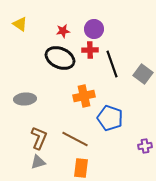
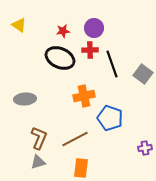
yellow triangle: moved 1 px left, 1 px down
purple circle: moved 1 px up
brown line: rotated 56 degrees counterclockwise
purple cross: moved 2 px down
